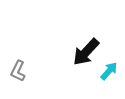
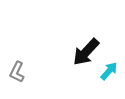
gray L-shape: moved 1 px left, 1 px down
